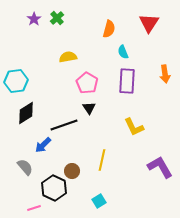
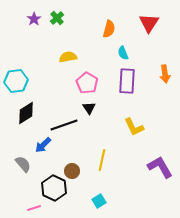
cyan semicircle: moved 1 px down
gray semicircle: moved 2 px left, 3 px up
